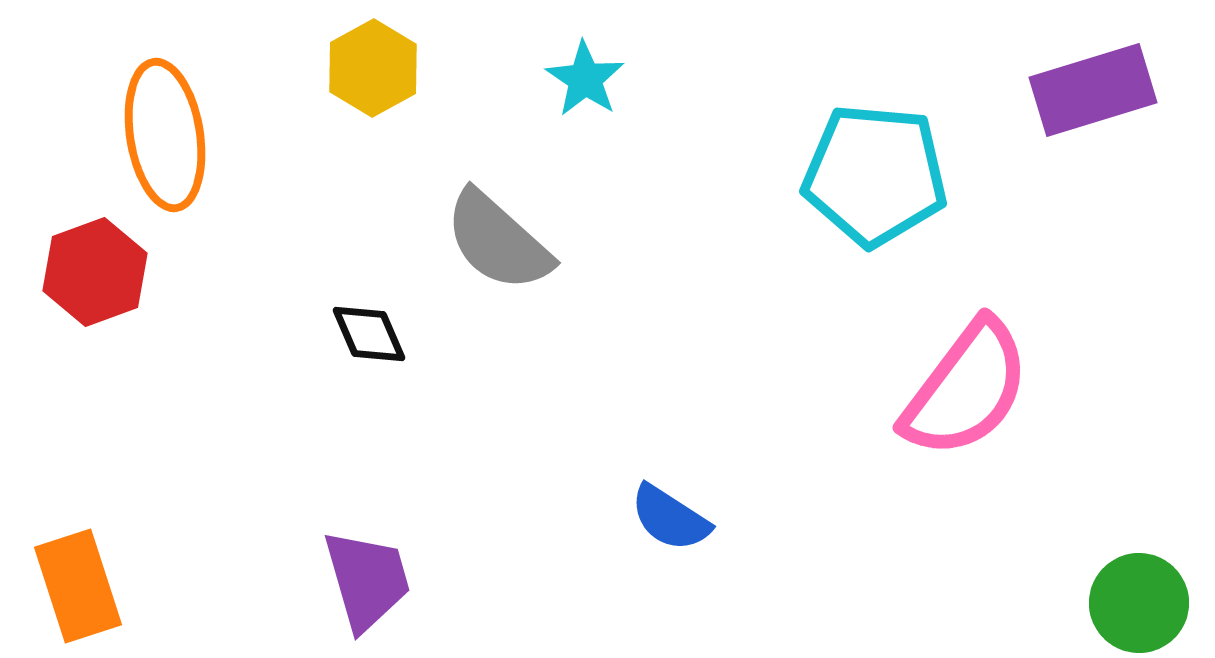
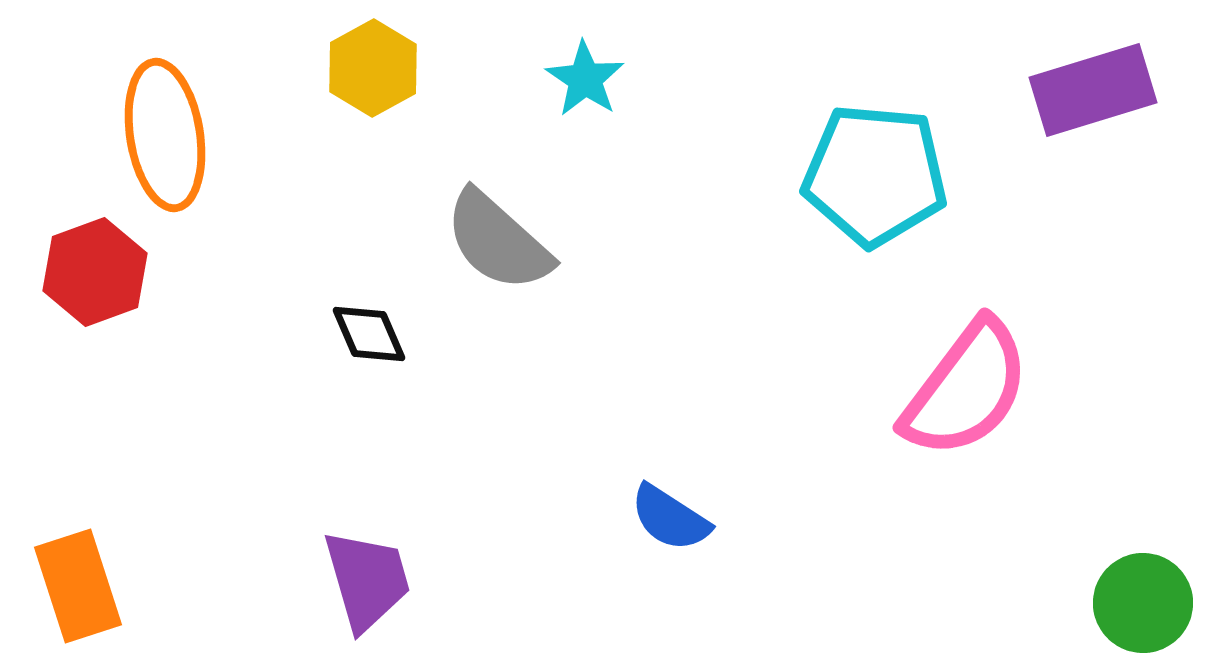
green circle: moved 4 px right
